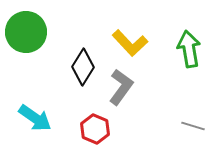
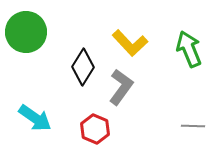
green arrow: rotated 12 degrees counterclockwise
gray line: rotated 15 degrees counterclockwise
